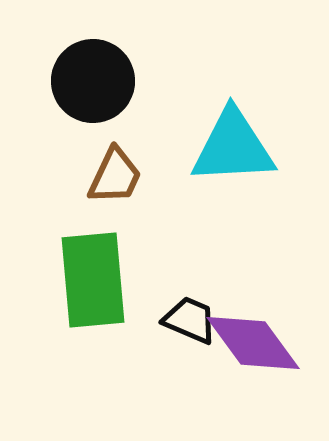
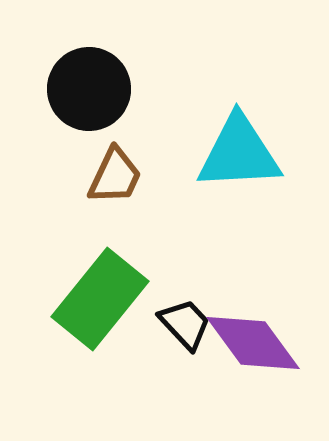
black circle: moved 4 px left, 8 px down
cyan triangle: moved 6 px right, 6 px down
green rectangle: moved 7 px right, 19 px down; rotated 44 degrees clockwise
black trapezoid: moved 5 px left, 4 px down; rotated 24 degrees clockwise
